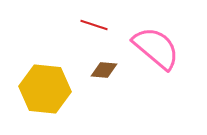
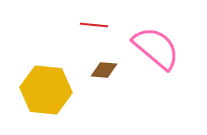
red line: rotated 12 degrees counterclockwise
yellow hexagon: moved 1 px right, 1 px down
